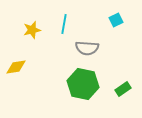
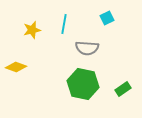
cyan square: moved 9 px left, 2 px up
yellow diamond: rotated 30 degrees clockwise
